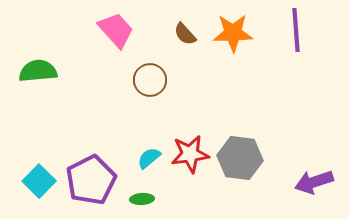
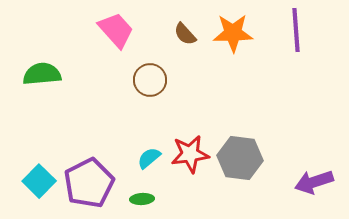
green semicircle: moved 4 px right, 3 px down
purple pentagon: moved 2 px left, 3 px down
